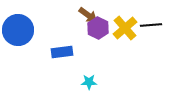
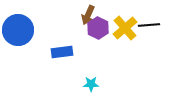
brown arrow: rotated 78 degrees clockwise
black line: moved 2 px left
cyan star: moved 2 px right, 2 px down
